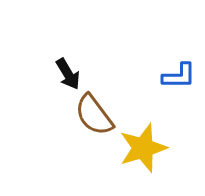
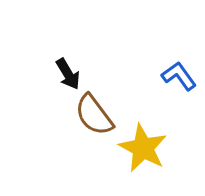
blue L-shape: rotated 126 degrees counterclockwise
yellow star: rotated 27 degrees counterclockwise
